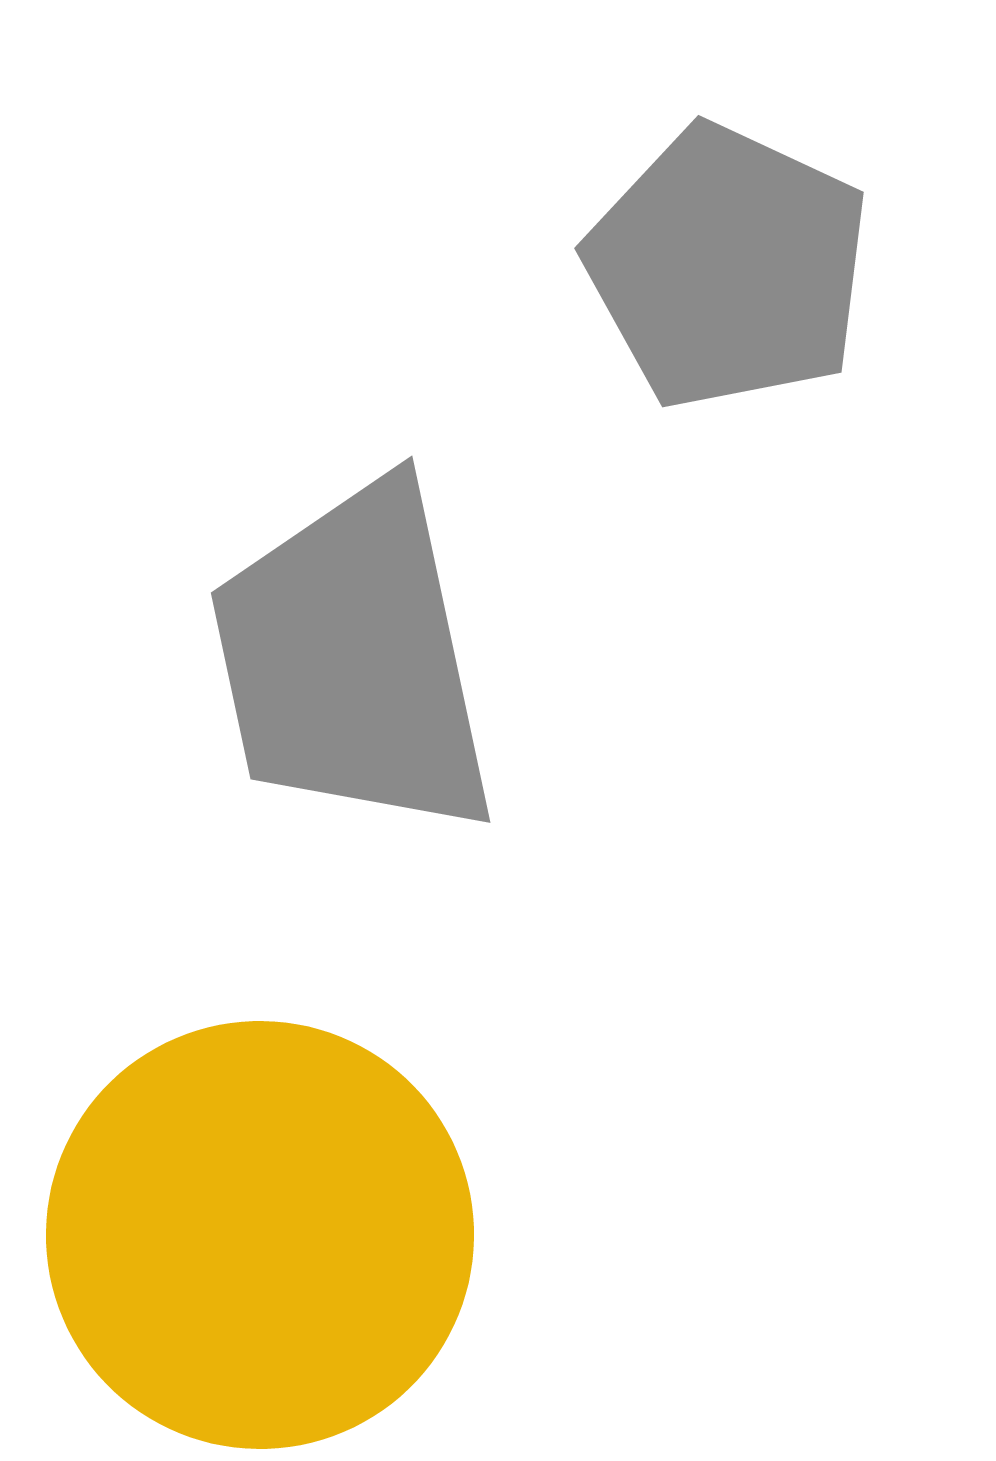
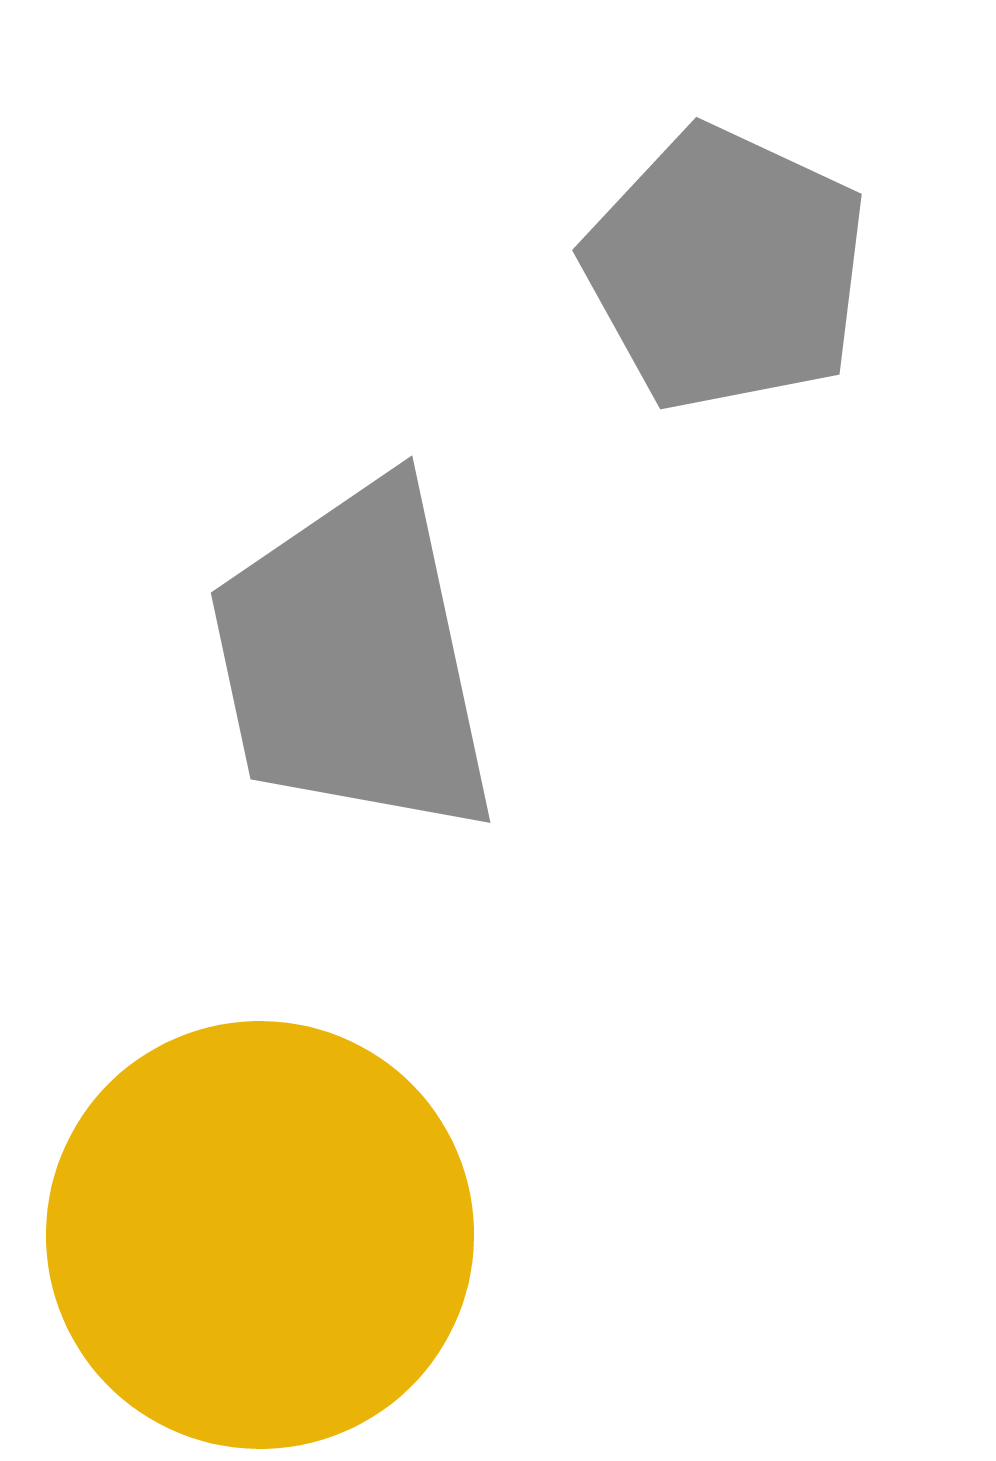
gray pentagon: moved 2 px left, 2 px down
